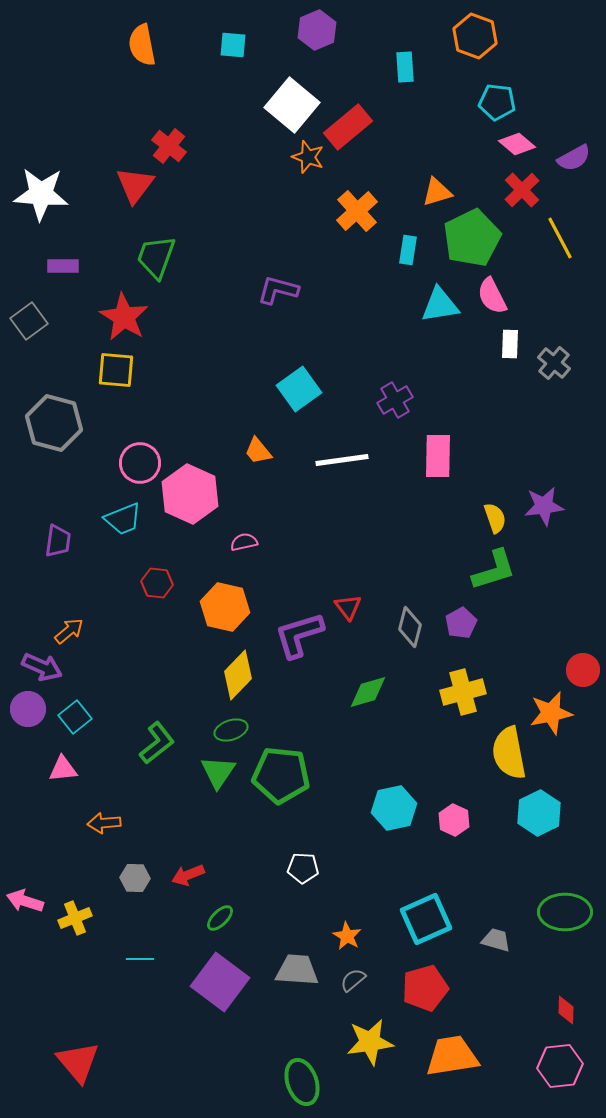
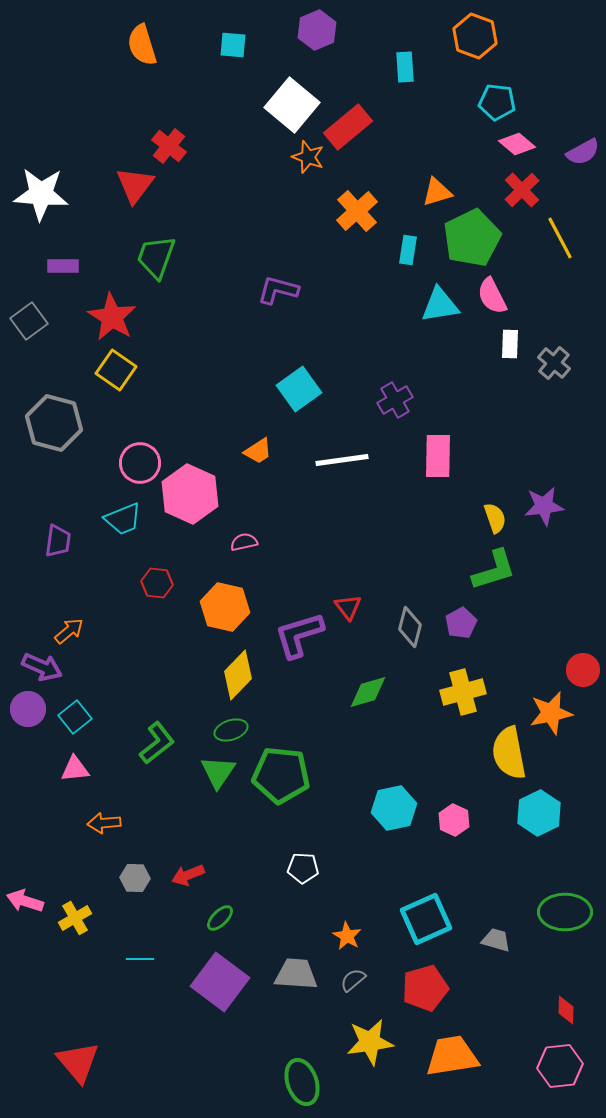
orange semicircle at (142, 45): rotated 6 degrees counterclockwise
purple semicircle at (574, 158): moved 9 px right, 6 px up
red star at (124, 317): moved 12 px left
yellow square at (116, 370): rotated 30 degrees clockwise
orange trapezoid at (258, 451): rotated 84 degrees counterclockwise
pink triangle at (63, 769): moved 12 px right
yellow cross at (75, 918): rotated 8 degrees counterclockwise
gray trapezoid at (297, 970): moved 1 px left, 4 px down
